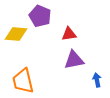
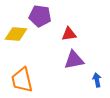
purple pentagon: rotated 15 degrees counterclockwise
orange trapezoid: moved 1 px left, 1 px up
